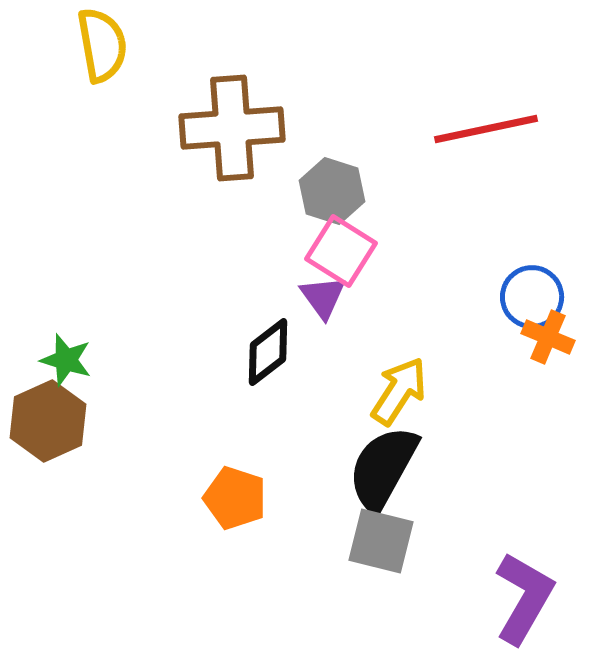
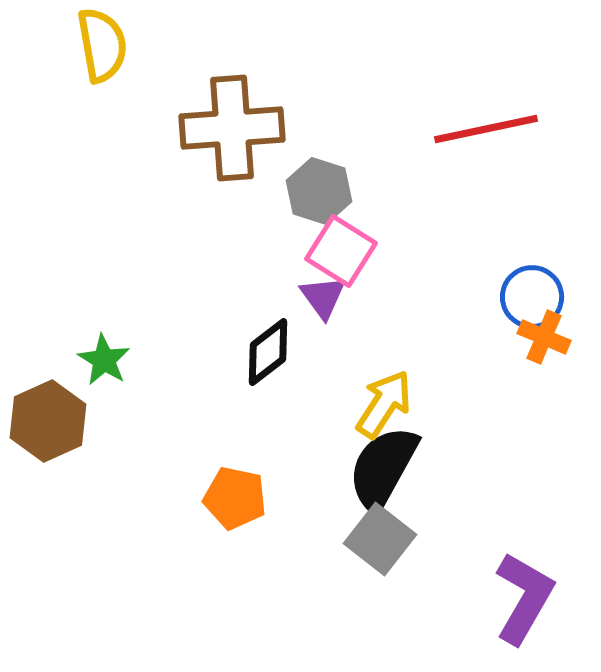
gray hexagon: moved 13 px left
orange cross: moved 4 px left
green star: moved 38 px right; rotated 14 degrees clockwise
yellow arrow: moved 15 px left, 13 px down
orange pentagon: rotated 6 degrees counterclockwise
gray square: moved 1 px left, 2 px up; rotated 24 degrees clockwise
